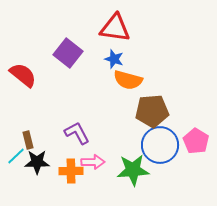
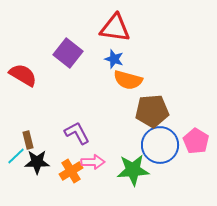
red semicircle: rotated 8 degrees counterclockwise
orange cross: rotated 30 degrees counterclockwise
